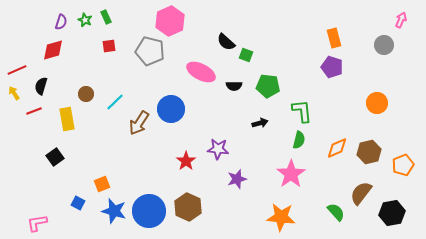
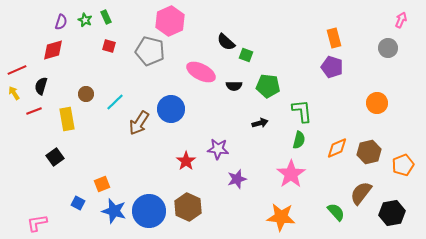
gray circle at (384, 45): moved 4 px right, 3 px down
red square at (109, 46): rotated 24 degrees clockwise
